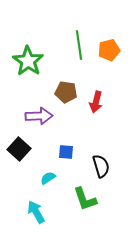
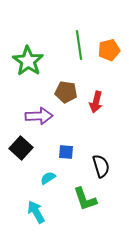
black square: moved 2 px right, 1 px up
